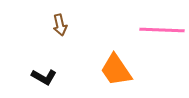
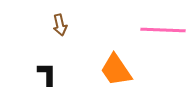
pink line: moved 1 px right
black L-shape: moved 3 px right, 3 px up; rotated 120 degrees counterclockwise
